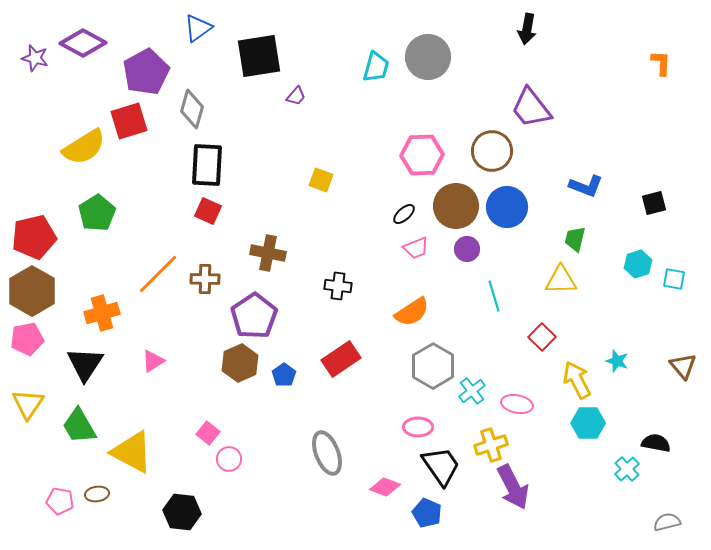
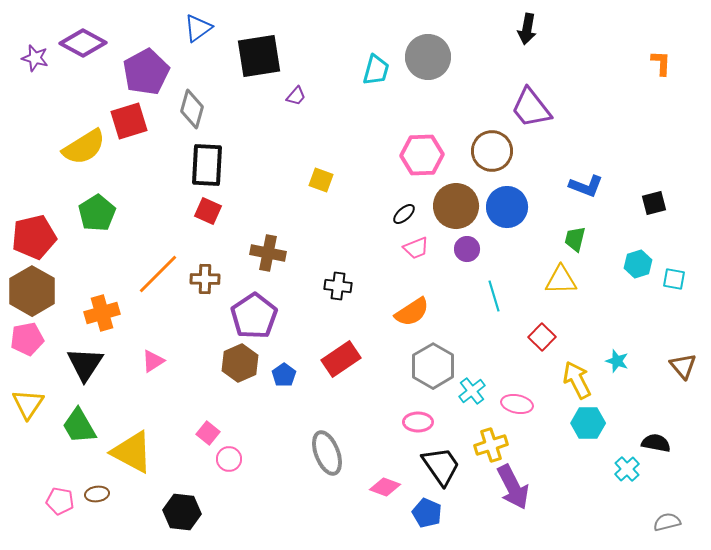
cyan trapezoid at (376, 67): moved 3 px down
pink ellipse at (418, 427): moved 5 px up
